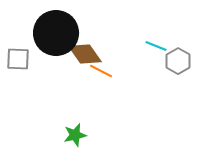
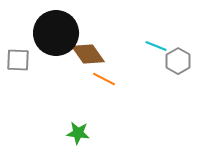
brown diamond: moved 3 px right
gray square: moved 1 px down
orange line: moved 3 px right, 8 px down
green star: moved 3 px right, 2 px up; rotated 20 degrees clockwise
